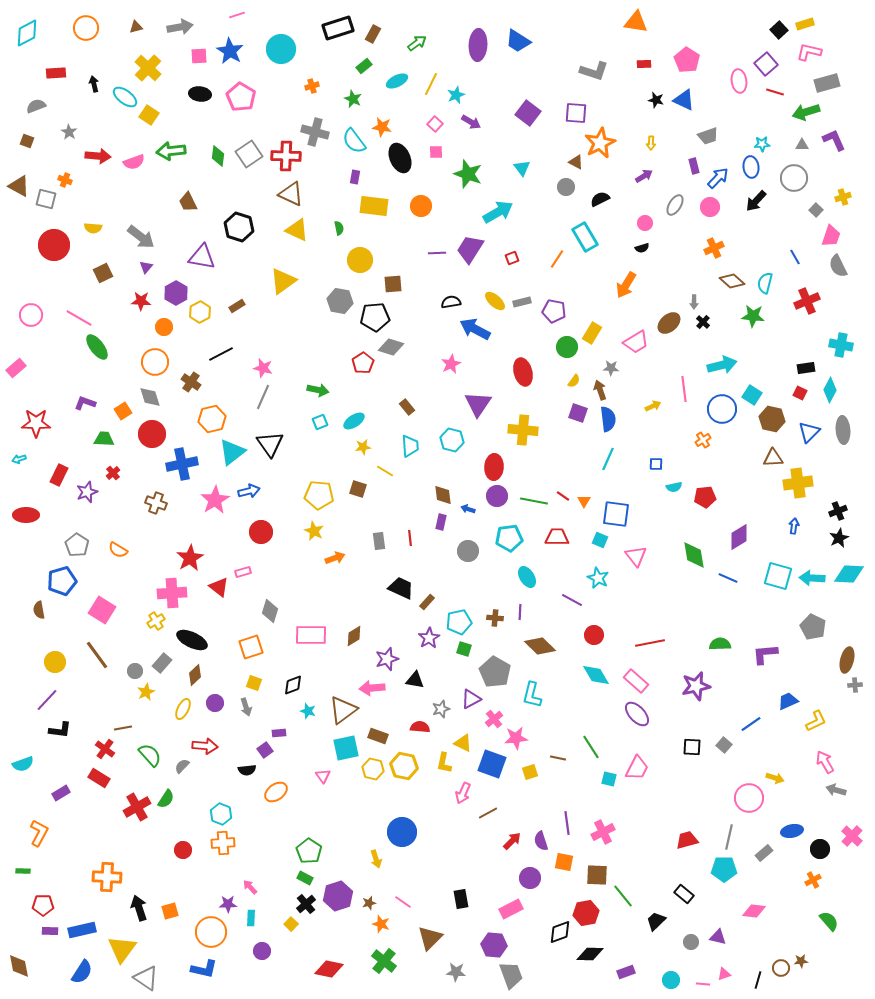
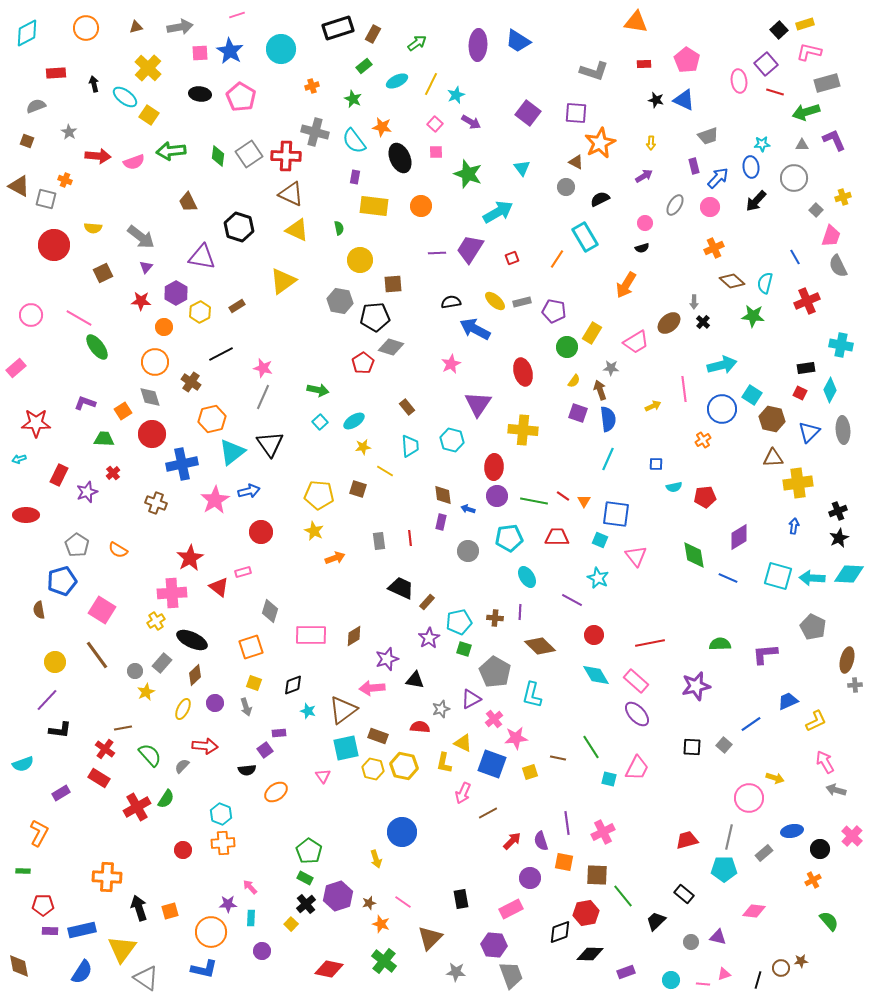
pink square at (199, 56): moved 1 px right, 3 px up
cyan square at (320, 422): rotated 21 degrees counterclockwise
